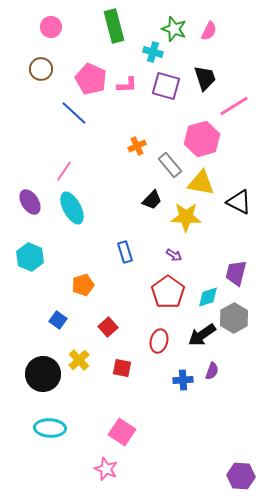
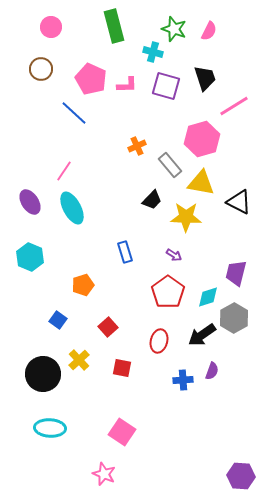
pink star at (106, 469): moved 2 px left, 5 px down
